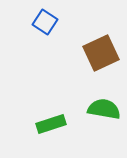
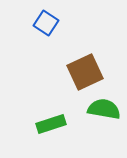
blue square: moved 1 px right, 1 px down
brown square: moved 16 px left, 19 px down
